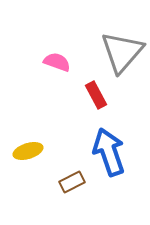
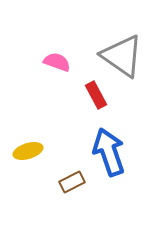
gray triangle: moved 4 px down; rotated 36 degrees counterclockwise
